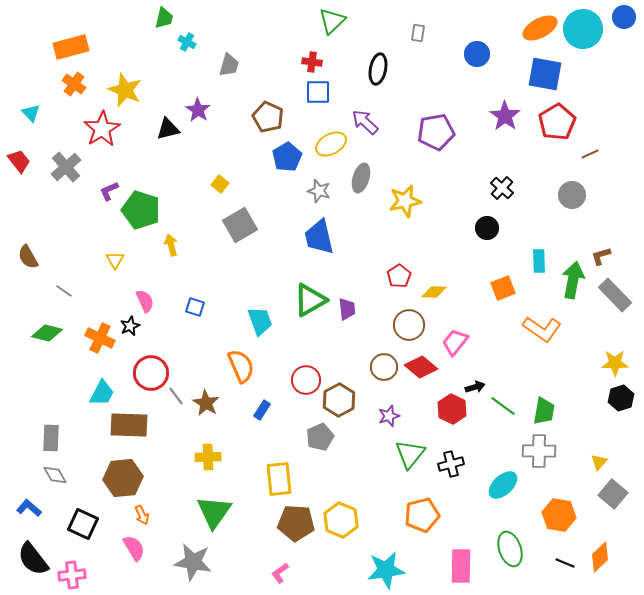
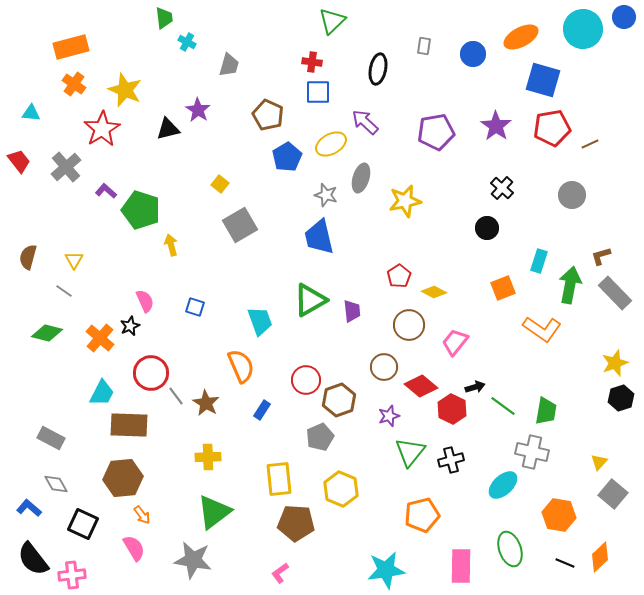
green trapezoid at (164, 18): rotated 20 degrees counterclockwise
orange ellipse at (540, 28): moved 19 px left, 9 px down
gray rectangle at (418, 33): moved 6 px right, 13 px down
blue circle at (477, 54): moved 4 px left
blue square at (545, 74): moved 2 px left, 6 px down; rotated 6 degrees clockwise
cyan triangle at (31, 113): rotated 42 degrees counterclockwise
purple star at (505, 116): moved 9 px left, 10 px down
brown pentagon at (268, 117): moved 2 px up
red pentagon at (557, 122): moved 5 px left, 6 px down; rotated 21 degrees clockwise
brown line at (590, 154): moved 10 px up
purple L-shape at (109, 191): moved 3 px left; rotated 65 degrees clockwise
gray star at (319, 191): moved 7 px right, 4 px down
brown semicircle at (28, 257): rotated 45 degrees clockwise
yellow triangle at (115, 260): moved 41 px left
cyan rectangle at (539, 261): rotated 20 degrees clockwise
green arrow at (573, 280): moved 3 px left, 5 px down
yellow diamond at (434, 292): rotated 25 degrees clockwise
gray rectangle at (615, 295): moved 2 px up
purple trapezoid at (347, 309): moved 5 px right, 2 px down
orange cross at (100, 338): rotated 16 degrees clockwise
yellow star at (615, 363): rotated 20 degrees counterclockwise
red diamond at (421, 367): moved 19 px down
brown hexagon at (339, 400): rotated 8 degrees clockwise
green trapezoid at (544, 411): moved 2 px right
gray rectangle at (51, 438): rotated 64 degrees counterclockwise
gray cross at (539, 451): moved 7 px left, 1 px down; rotated 12 degrees clockwise
green triangle at (410, 454): moved 2 px up
black cross at (451, 464): moved 4 px up
gray diamond at (55, 475): moved 1 px right, 9 px down
green triangle at (214, 512): rotated 18 degrees clockwise
orange arrow at (142, 515): rotated 12 degrees counterclockwise
yellow hexagon at (341, 520): moved 31 px up
gray star at (193, 562): moved 2 px up
